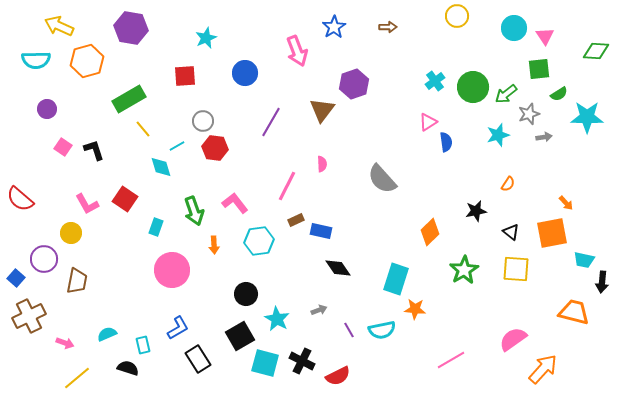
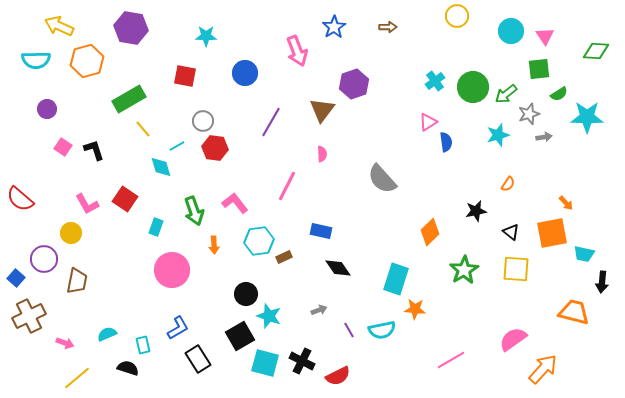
cyan circle at (514, 28): moved 3 px left, 3 px down
cyan star at (206, 38): moved 2 px up; rotated 25 degrees clockwise
red square at (185, 76): rotated 15 degrees clockwise
pink semicircle at (322, 164): moved 10 px up
brown rectangle at (296, 220): moved 12 px left, 37 px down
cyan trapezoid at (584, 260): moved 6 px up
cyan star at (277, 319): moved 8 px left, 3 px up; rotated 10 degrees counterclockwise
